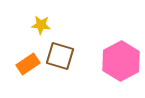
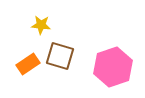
pink hexagon: moved 8 px left, 6 px down; rotated 9 degrees clockwise
